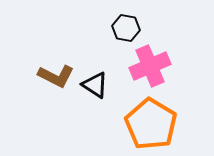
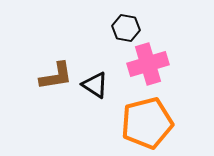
pink cross: moved 2 px left, 2 px up; rotated 6 degrees clockwise
brown L-shape: rotated 36 degrees counterclockwise
orange pentagon: moved 4 px left, 1 px up; rotated 27 degrees clockwise
